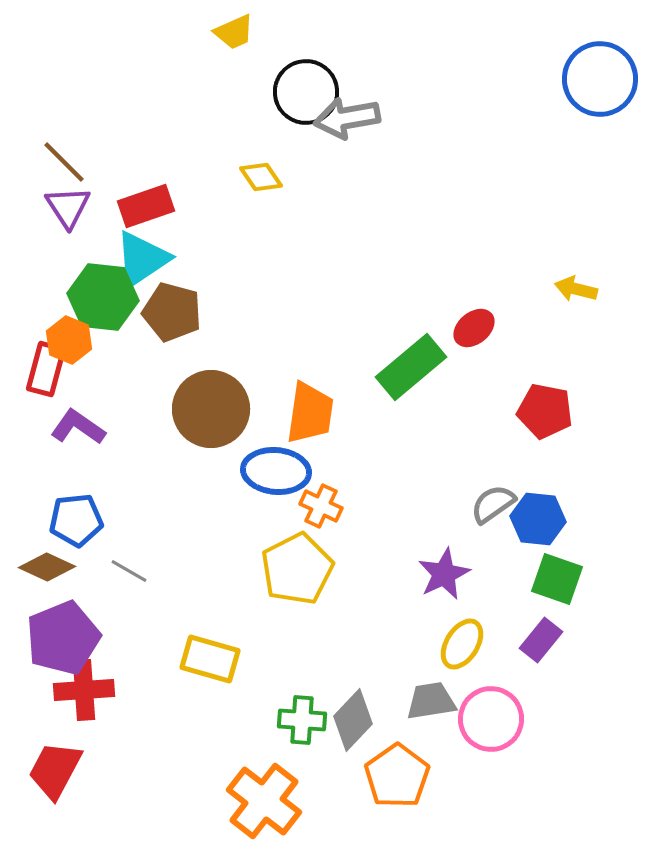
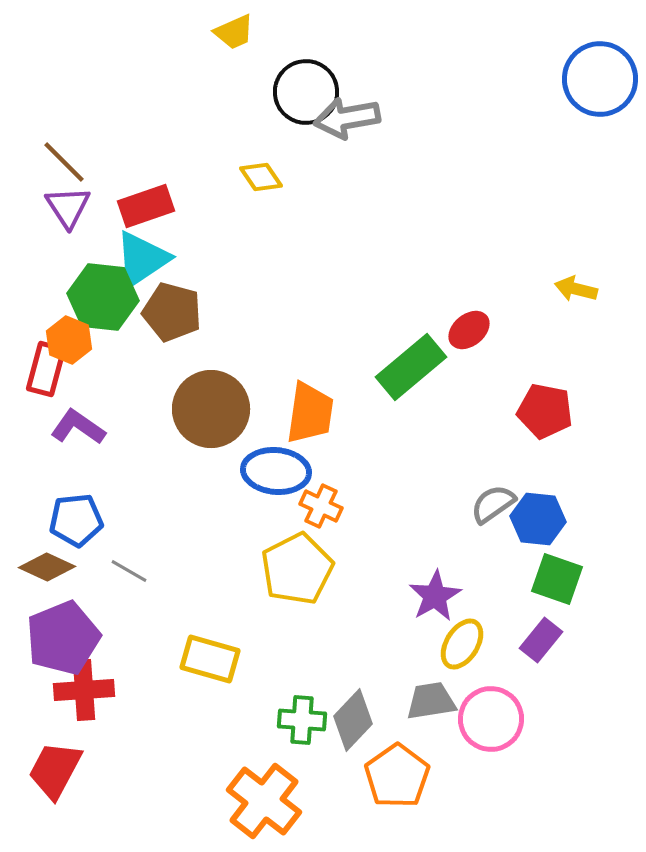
red ellipse at (474, 328): moved 5 px left, 2 px down
purple star at (444, 574): moved 9 px left, 22 px down; rotated 4 degrees counterclockwise
